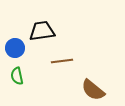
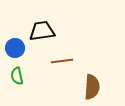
brown semicircle: moved 1 px left, 3 px up; rotated 125 degrees counterclockwise
